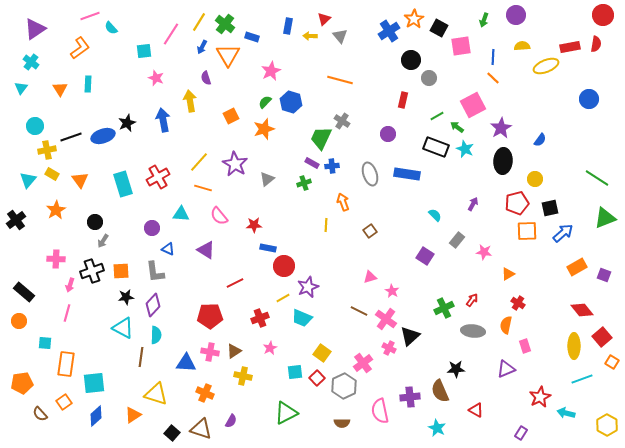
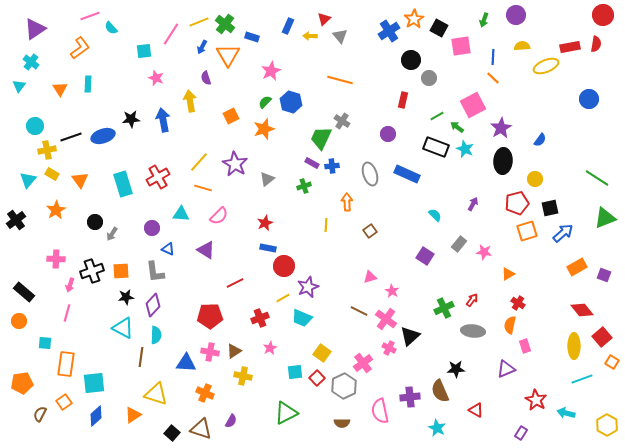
yellow line at (199, 22): rotated 36 degrees clockwise
blue rectangle at (288, 26): rotated 14 degrees clockwise
cyan triangle at (21, 88): moved 2 px left, 2 px up
black star at (127, 123): moved 4 px right, 4 px up; rotated 18 degrees clockwise
blue rectangle at (407, 174): rotated 15 degrees clockwise
green cross at (304, 183): moved 3 px down
orange arrow at (343, 202): moved 4 px right; rotated 18 degrees clockwise
pink semicircle at (219, 216): rotated 96 degrees counterclockwise
red star at (254, 225): moved 11 px right, 2 px up; rotated 21 degrees counterclockwise
orange square at (527, 231): rotated 15 degrees counterclockwise
gray rectangle at (457, 240): moved 2 px right, 4 px down
gray arrow at (103, 241): moved 9 px right, 7 px up
orange semicircle at (506, 325): moved 4 px right
red star at (540, 397): moved 4 px left, 3 px down; rotated 15 degrees counterclockwise
brown semicircle at (40, 414): rotated 70 degrees clockwise
